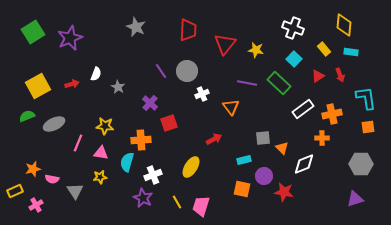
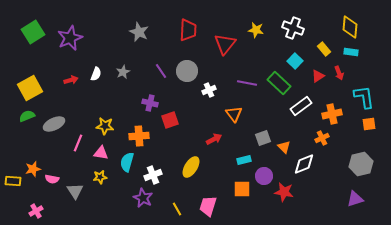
yellow diamond at (344, 25): moved 6 px right, 2 px down
gray star at (136, 27): moved 3 px right, 5 px down
yellow star at (256, 50): moved 20 px up
cyan square at (294, 59): moved 1 px right, 2 px down
red arrow at (340, 75): moved 1 px left, 2 px up
red arrow at (72, 84): moved 1 px left, 4 px up
yellow square at (38, 86): moved 8 px left, 2 px down
gray star at (118, 87): moved 5 px right, 15 px up; rotated 16 degrees clockwise
white cross at (202, 94): moved 7 px right, 4 px up
cyan L-shape at (366, 98): moved 2 px left, 1 px up
purple cross at (150, 103): rotated 28 degrees counterclockwise
orange triangle at (231, 107): moved 3 px right, 7 px down
white rectangle at (303, 109): moved 2 px left, 3 px up
red square at (169, 123): moved 1 px right, 3 px up
orange square at (368, 127): moved 1 px right, 3 px up
gray square at (263, 138): rotated 14 degrees counterclockwise
orange cross at (322, 138): rotated 24 degrees counterclockwise
orange cross at (141, 140): moved 2 px left, 4 px up
orange triangle at (282, 148): moved 2 px right, 1 px up
gray hexagon at (361, 164): rotated 15 degrees counterclockwise
orange square at (242, 189): rotated 12 degrees counterclockwise
yellow rectangle at (15, 191): moved 2 px left, 10 px up; rotated 28 degrees clockwise
yellow line at (177, 202): moved 7 px down
pink cross at (36, 205): moved 6 px down
pink trapezoid at (201, 206): moved 7 px right
